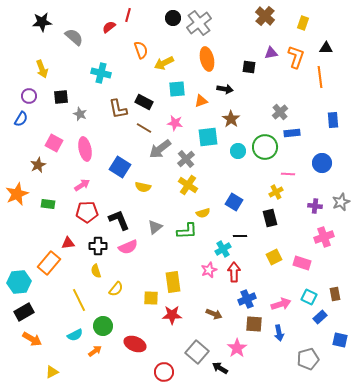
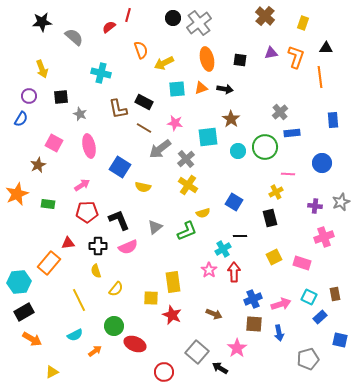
black square at (249, 67): moved 9 px left, 7 px up
orange triangle at (201, 101): moved 13 px up
pink ellipse at (85, 149): moved 4 px right, 3 px up
green L-shape at (187, 231): rotated 20 degrees counterclockwise
pink star at (209, 270): rotated 14 degrees counterclockwise
blue cross at (247, 299): moved 6 px right
red star at (172, 315): rotated 24 degrees clockwise
green circle at (103, 326): moved 11 px right
